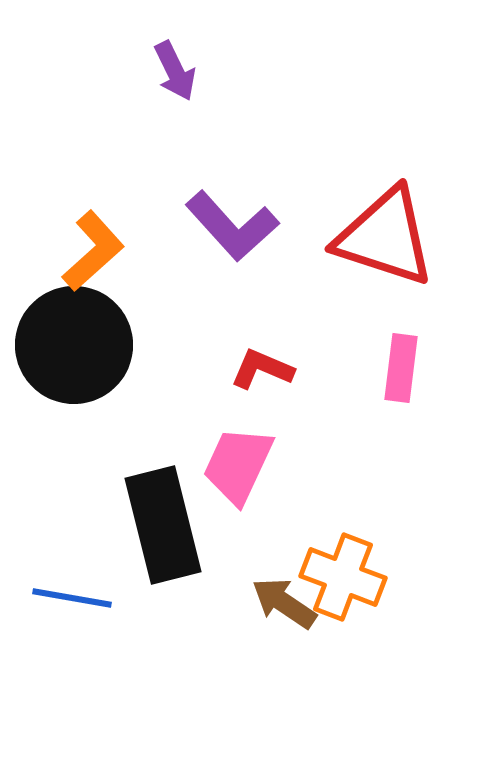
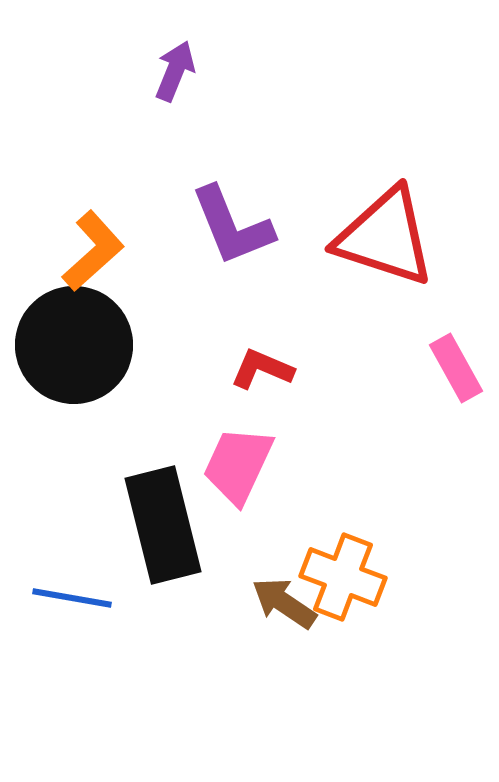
purple arrow: rotated 132 degrees counterclockwise
purple L-shape: rotated 20 degrees clockwise
pink rectangle: moved 55 px right; rotated 36 degrees counterclockwise
